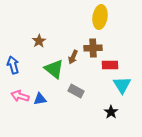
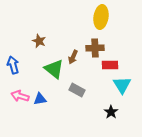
yellow ellipse: moved 1 px right
brown star: rotated 16 degrees counterclockwise
brown cross: moved 2 px right
gray rectangle: moved 1 px right, 1 px up
